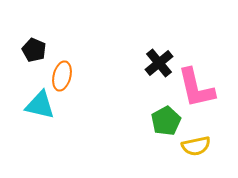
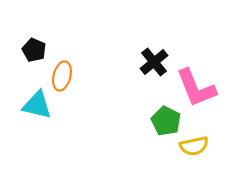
black cross: moved 5 px left, 1 px up
pink L-shape: rotated 9 degrees counterclockwise
cyan triangle: moved 3 px left
green pentagon: rotated 16 degrees counterclockwise
yellow semicircle: moved 2 px left
